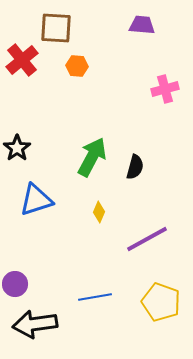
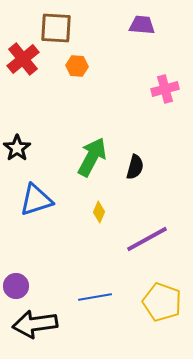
red cross: moved 1 px right, 1 px up
purple circle: moved 1 px right, 2 px down
yellow pentagon: moved 1 px right
